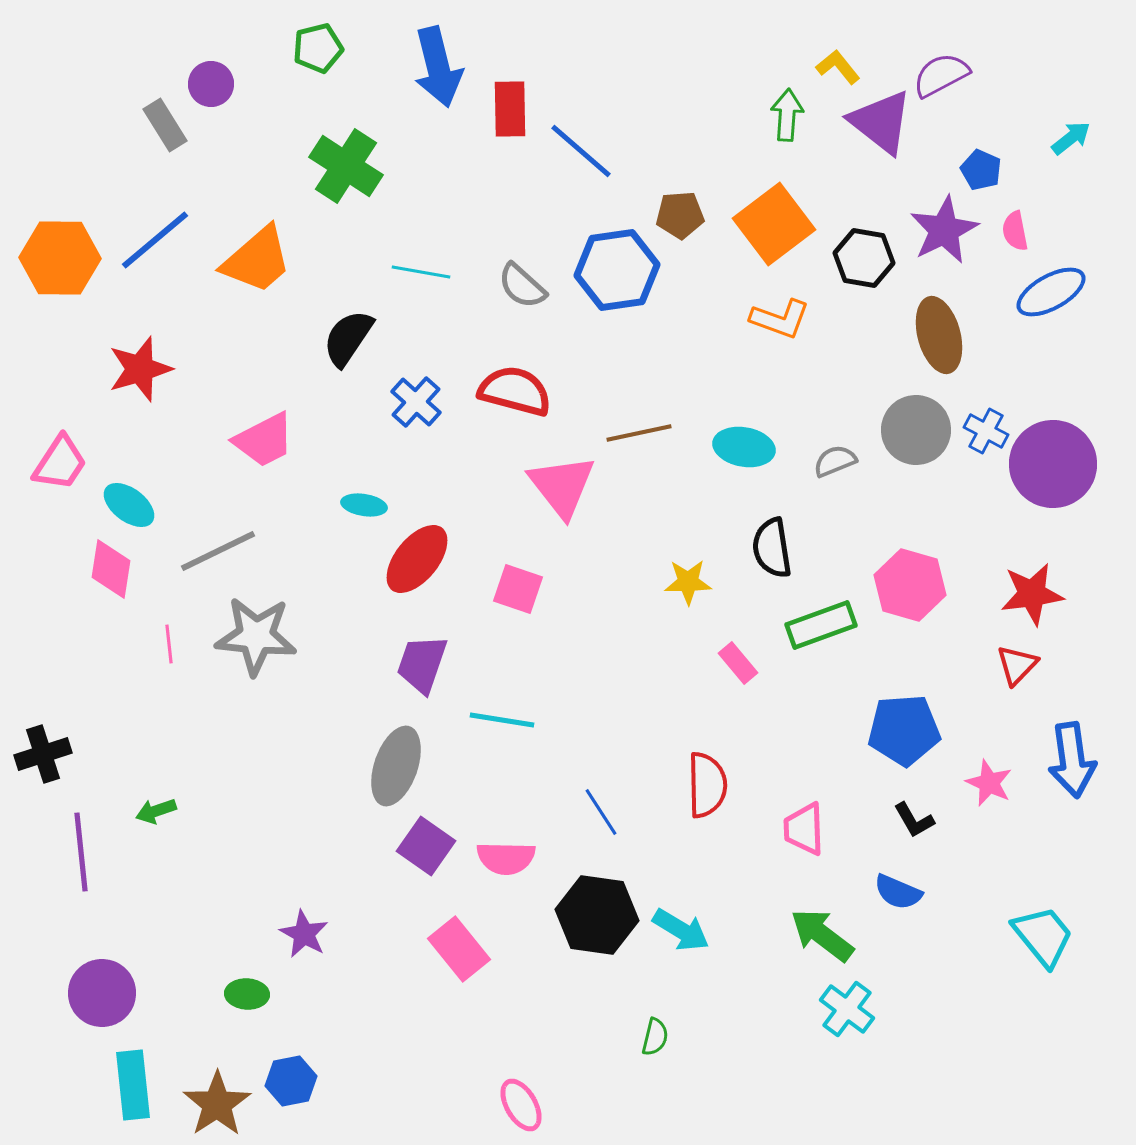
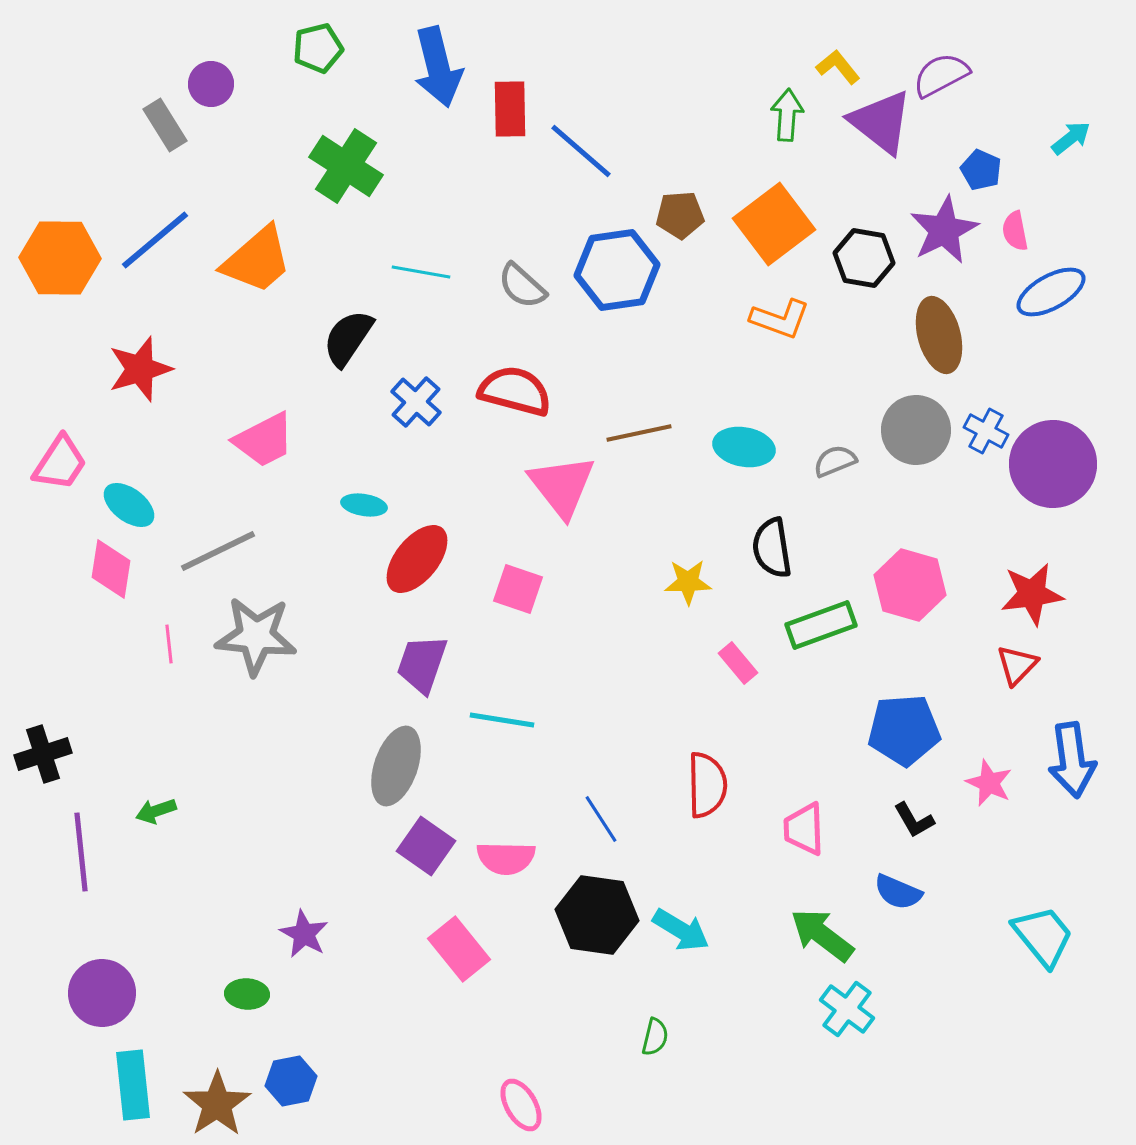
blue line at (601, 812): moved 7 px down
